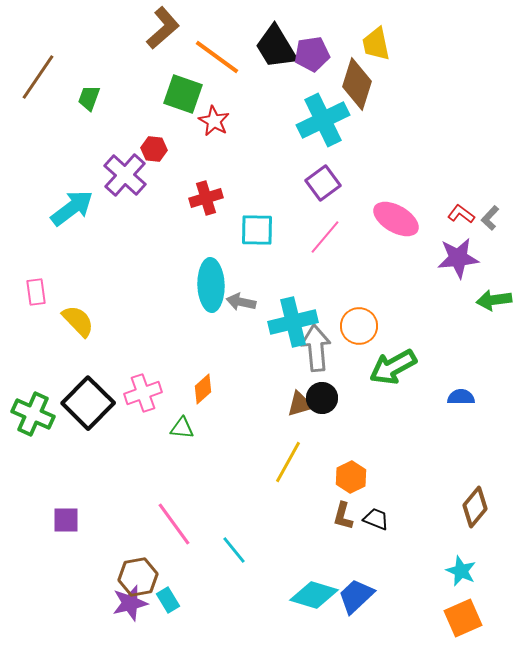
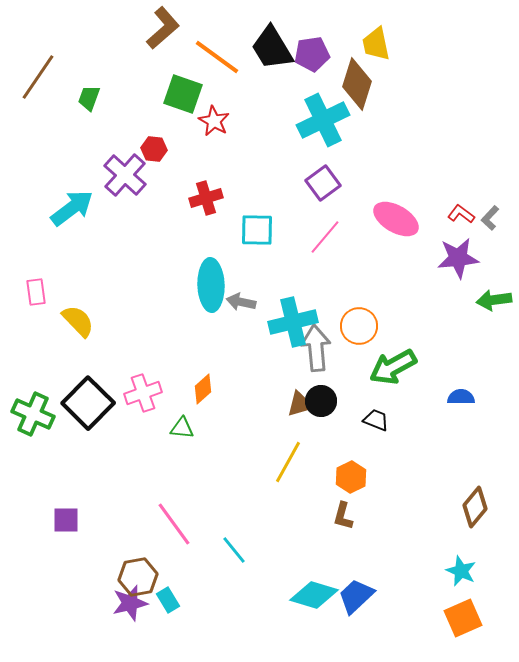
black trapezoid at (276, 47): moved 4 px left, 1 px down
black circle at (322, 398): moved 1 px left, 3 px down
black trapezoid at (376, 519): moved 99 px up
